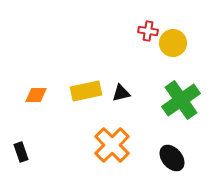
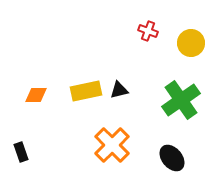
red cross: rotated 12 degrees clockwise
yellow circle: moved 18 px right
black triangle: moved 2 px left, 3 px up
